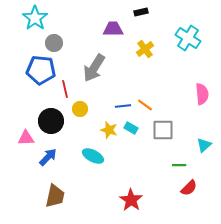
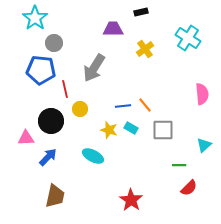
orange line: rotated 14 degrees clockwise
